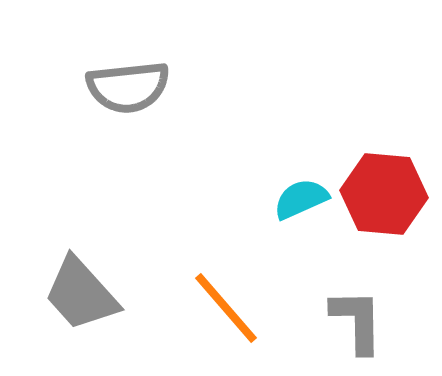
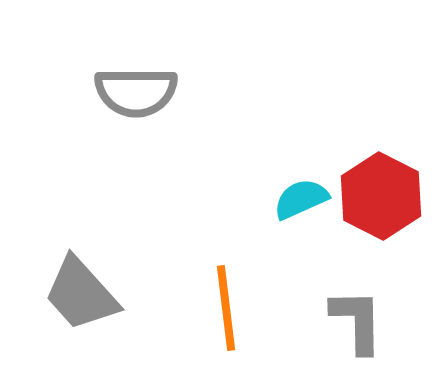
gray semicircle: moved 8 px right, 5 px down; rotated 6 degrees clockwise
red hexagon: moved 3 px left, 2 px down; rotated 22 degrees clockwise
orange line: rotated 34 degrees clockwise
